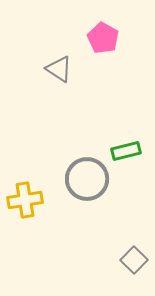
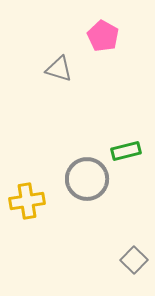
pink pentagon: moved 2 px up
gray triangle: rotated 16 degrees counterclockwise
yellow cross: moved 2 px right, 1 px down
